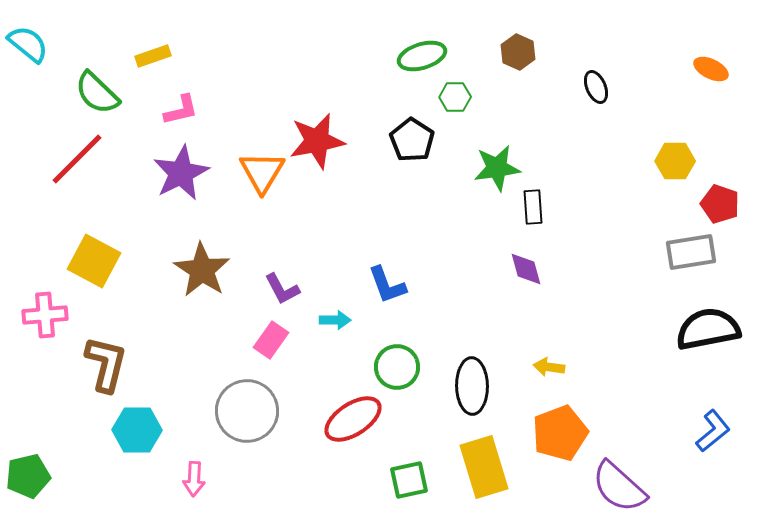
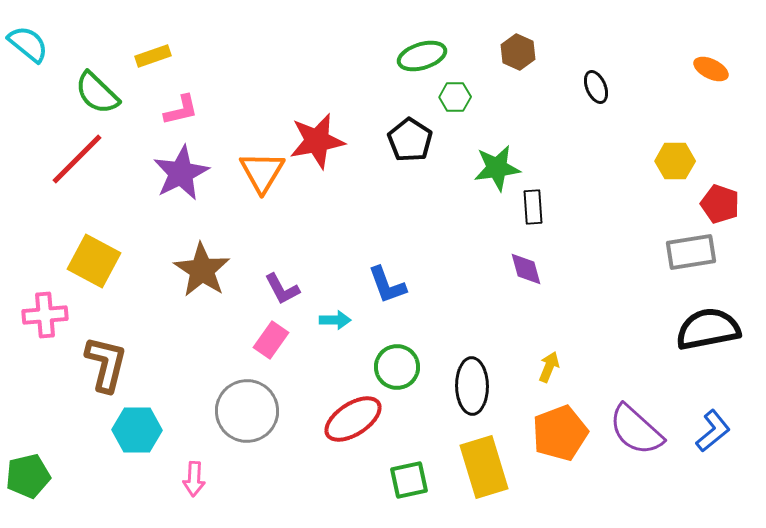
black pentagon at (412, 140): moved 2 px left
yellow arrow at (549, 367): rotated 104 degrees clockwise
purple semicircle at (619, 487): moved 17 px right, 57 px up
